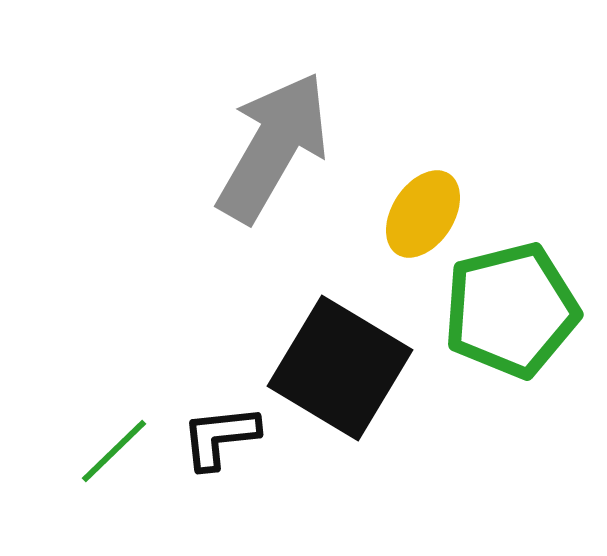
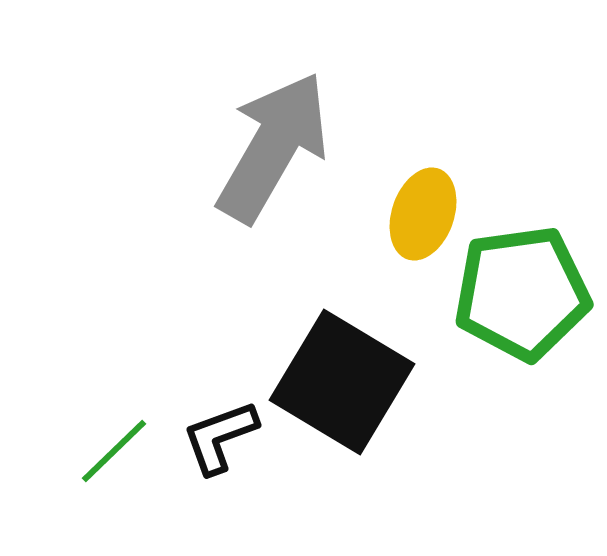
yellow ellipse: rotated 14 degrees counterclockwise
green pentagon: moved 11 px right, 17 px up; rotated 6 degrees clockwise
black square: moved 2 px right, 14 px down
black L-shape: rotated 14 degrees counterclockwise
